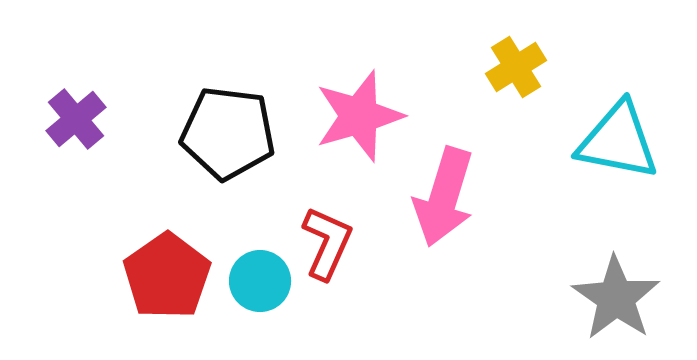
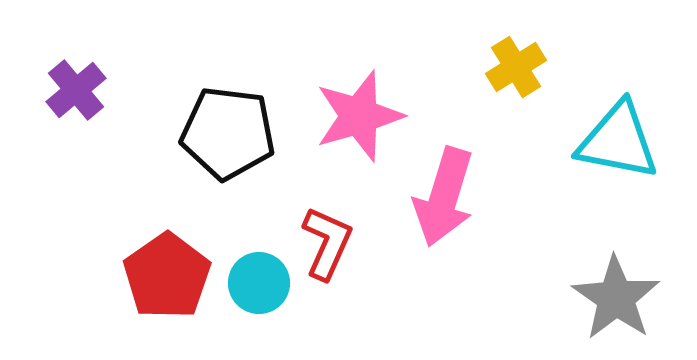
purple cross: moved 29 px up
cyan circle: moved 1 px left, 2 px down
